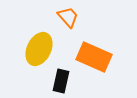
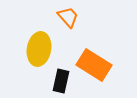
yellow ellipse: rotated 16 degrees counterclockwise
orange rectangle: moved 8 px down; rotated 8 degrees clockwise
